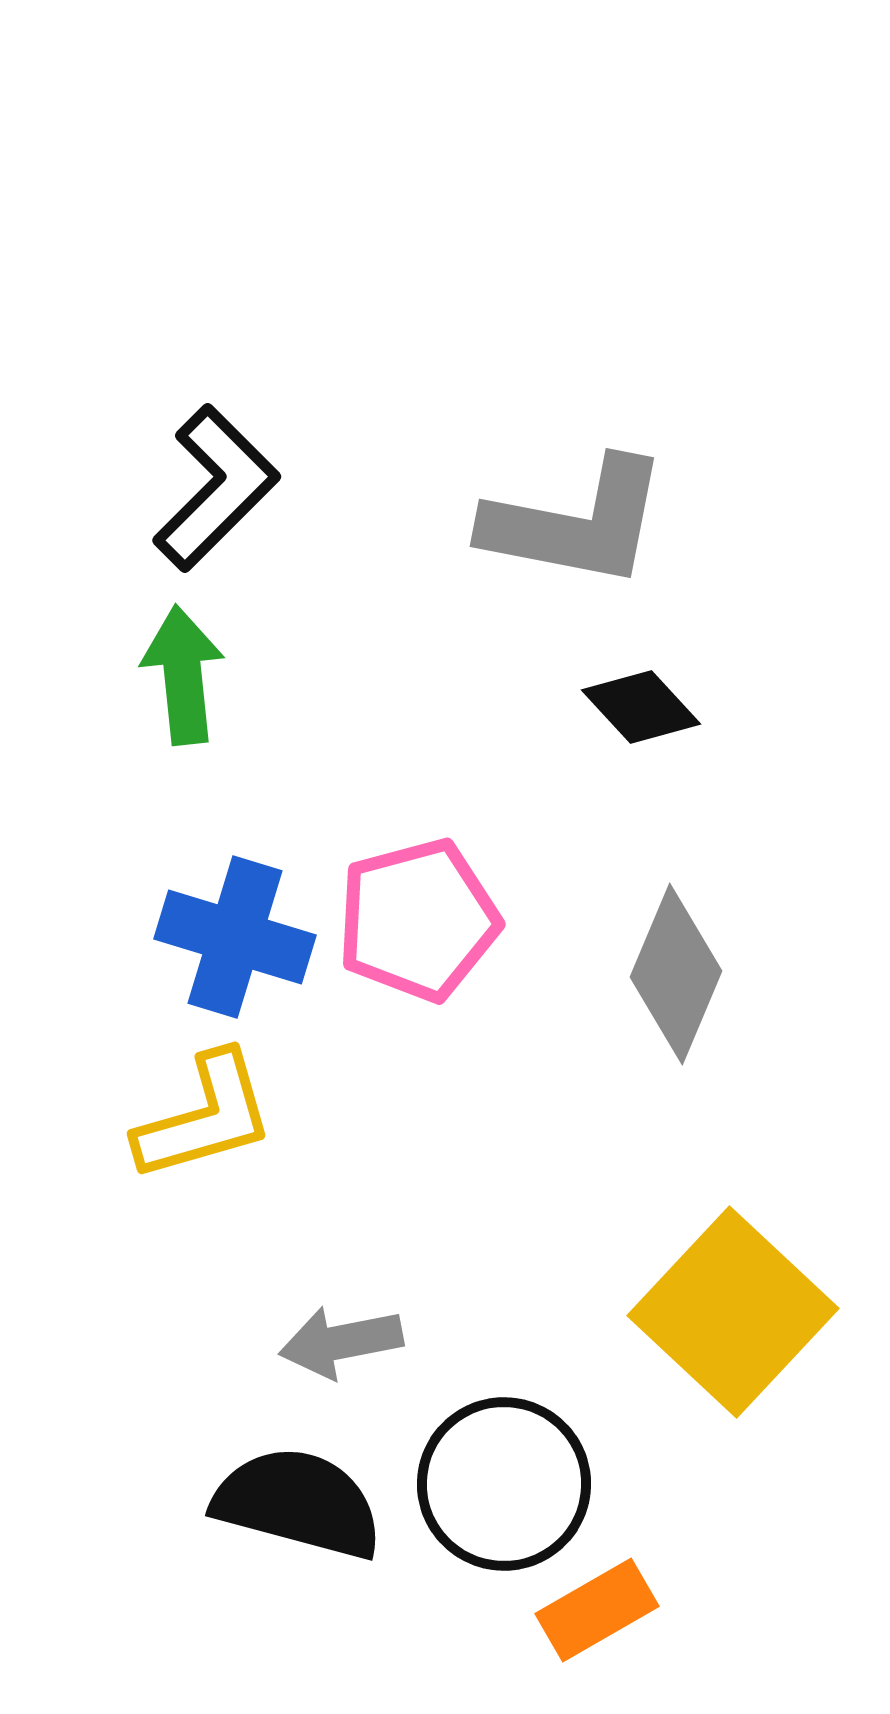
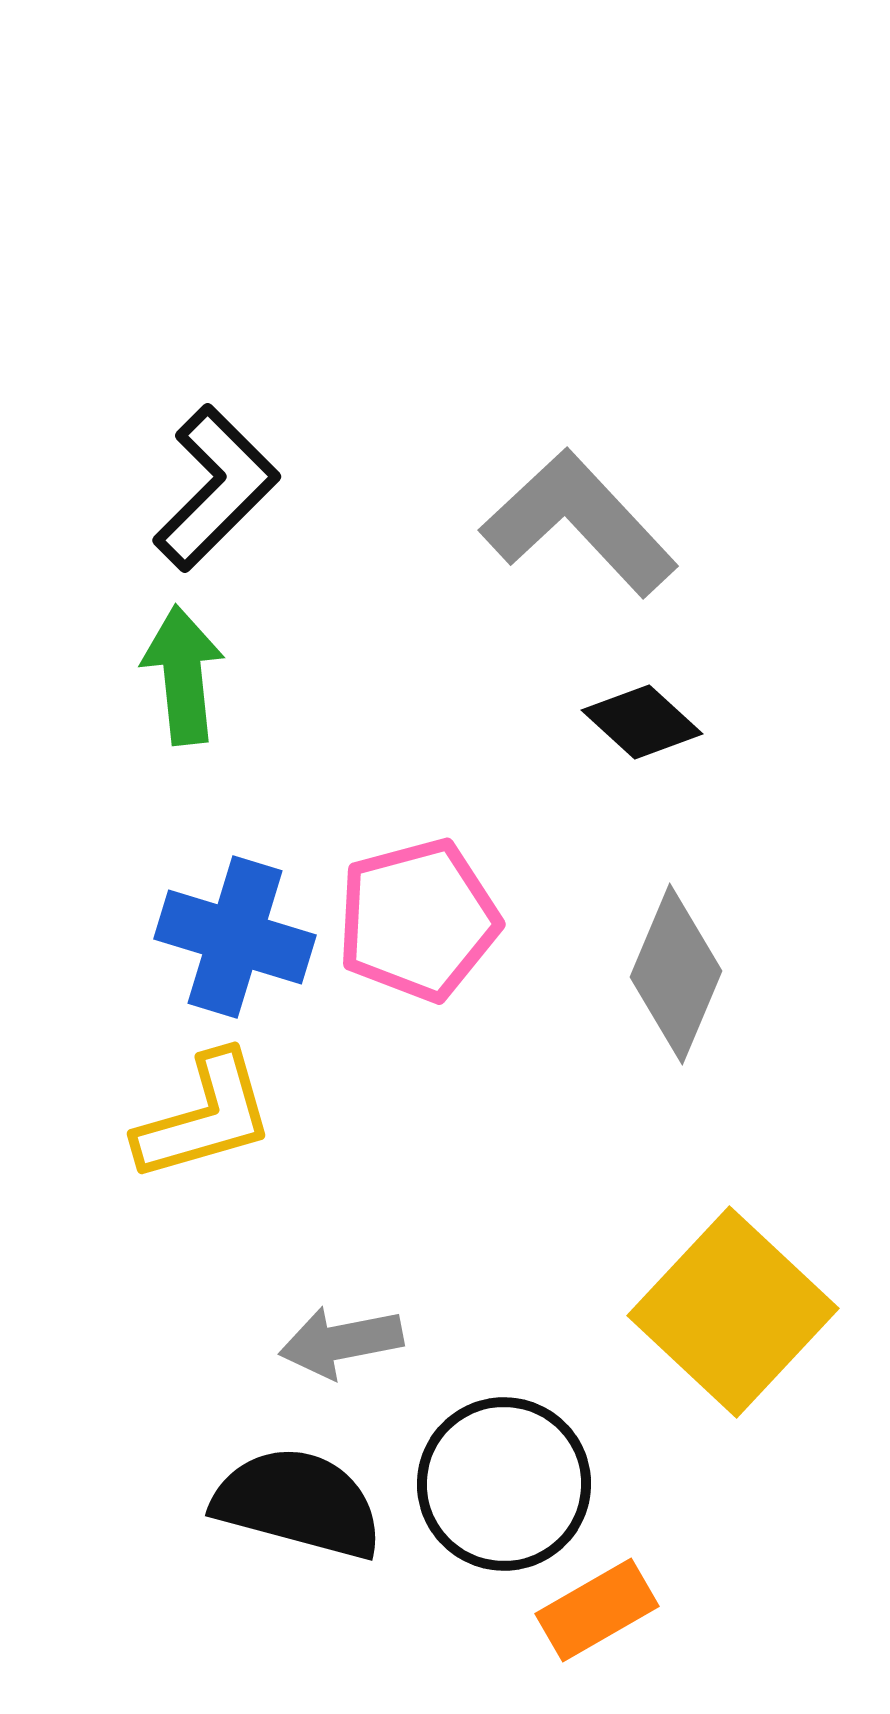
gray L-shape: moved 3 px right; rotated 144 degrees counterclockwise
black diamond: moved 1 px right, 15 px down; rotated 5 degrees counterclockwise
